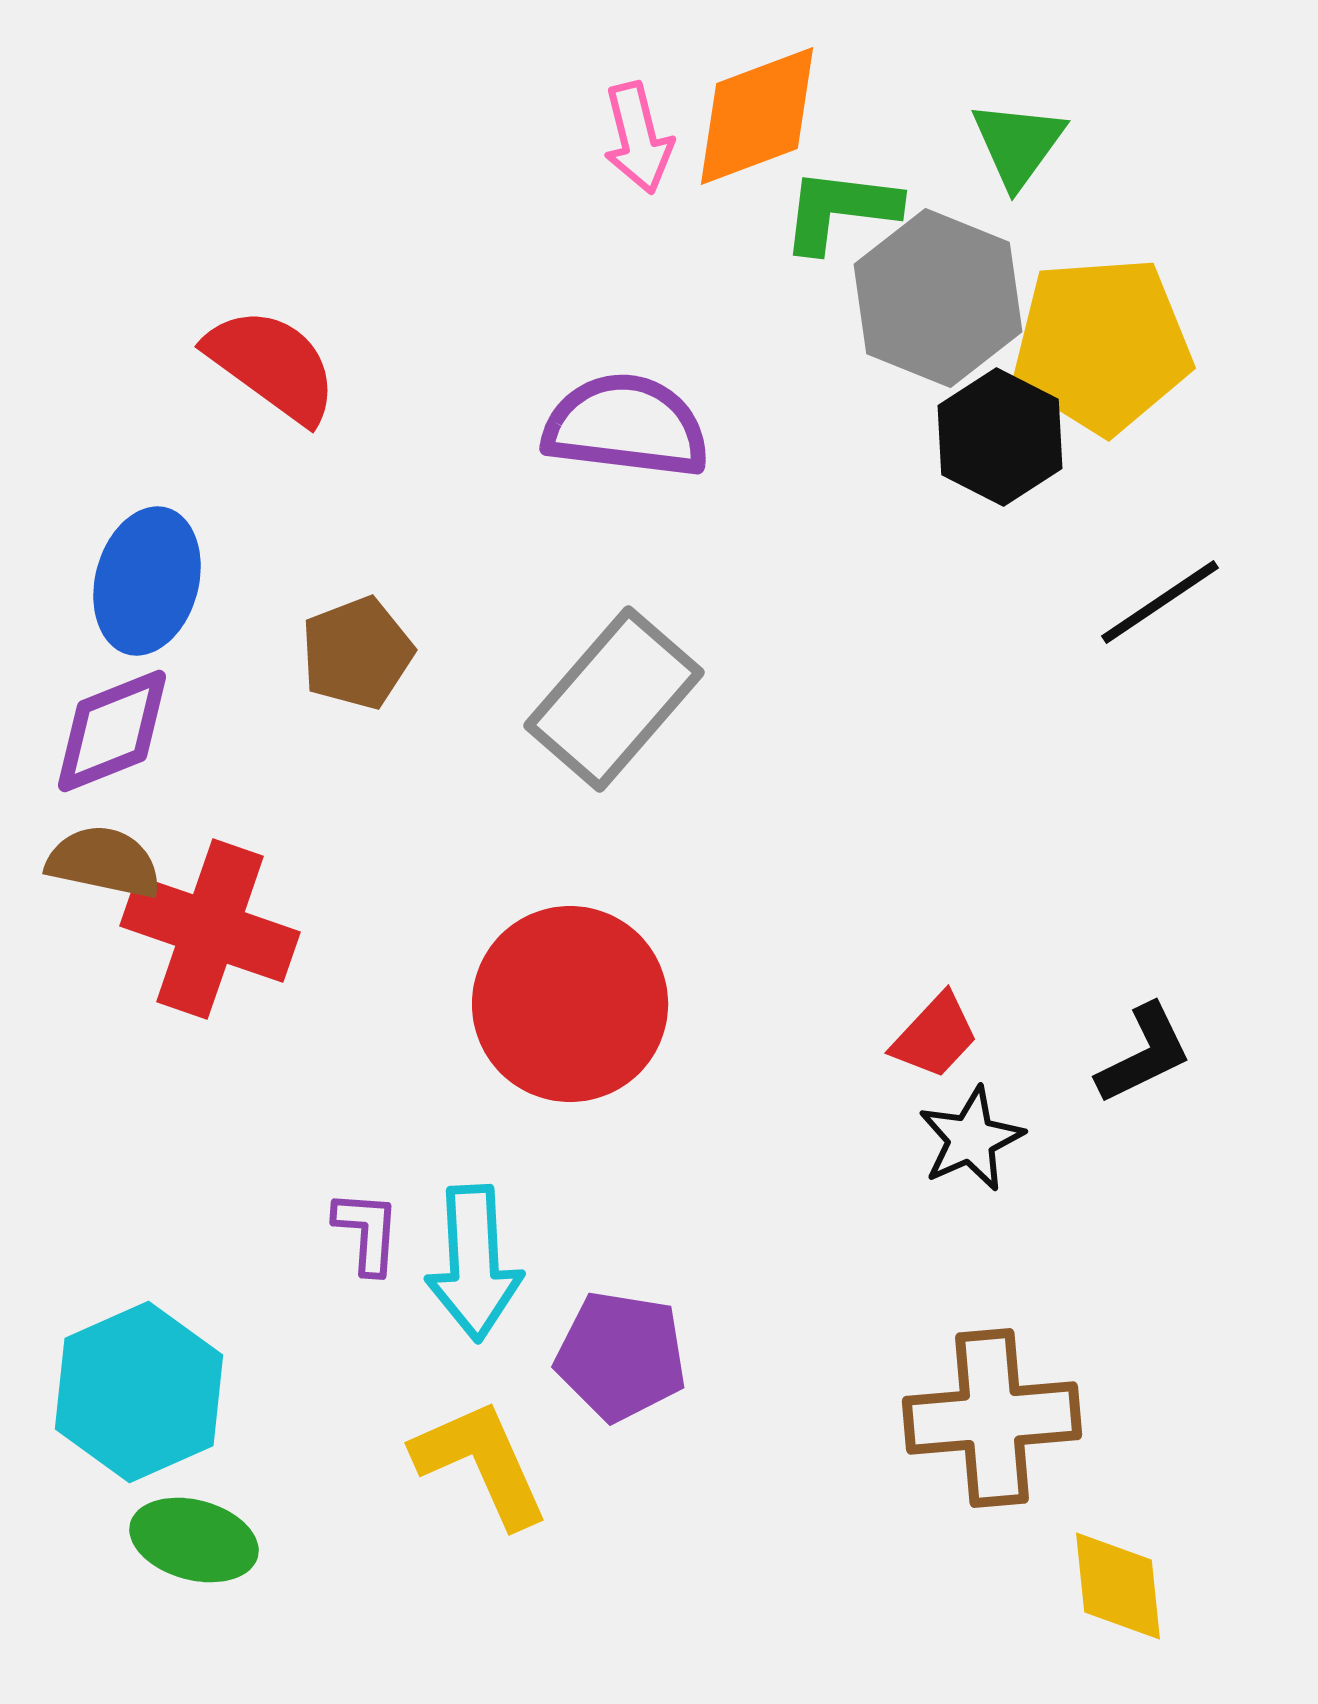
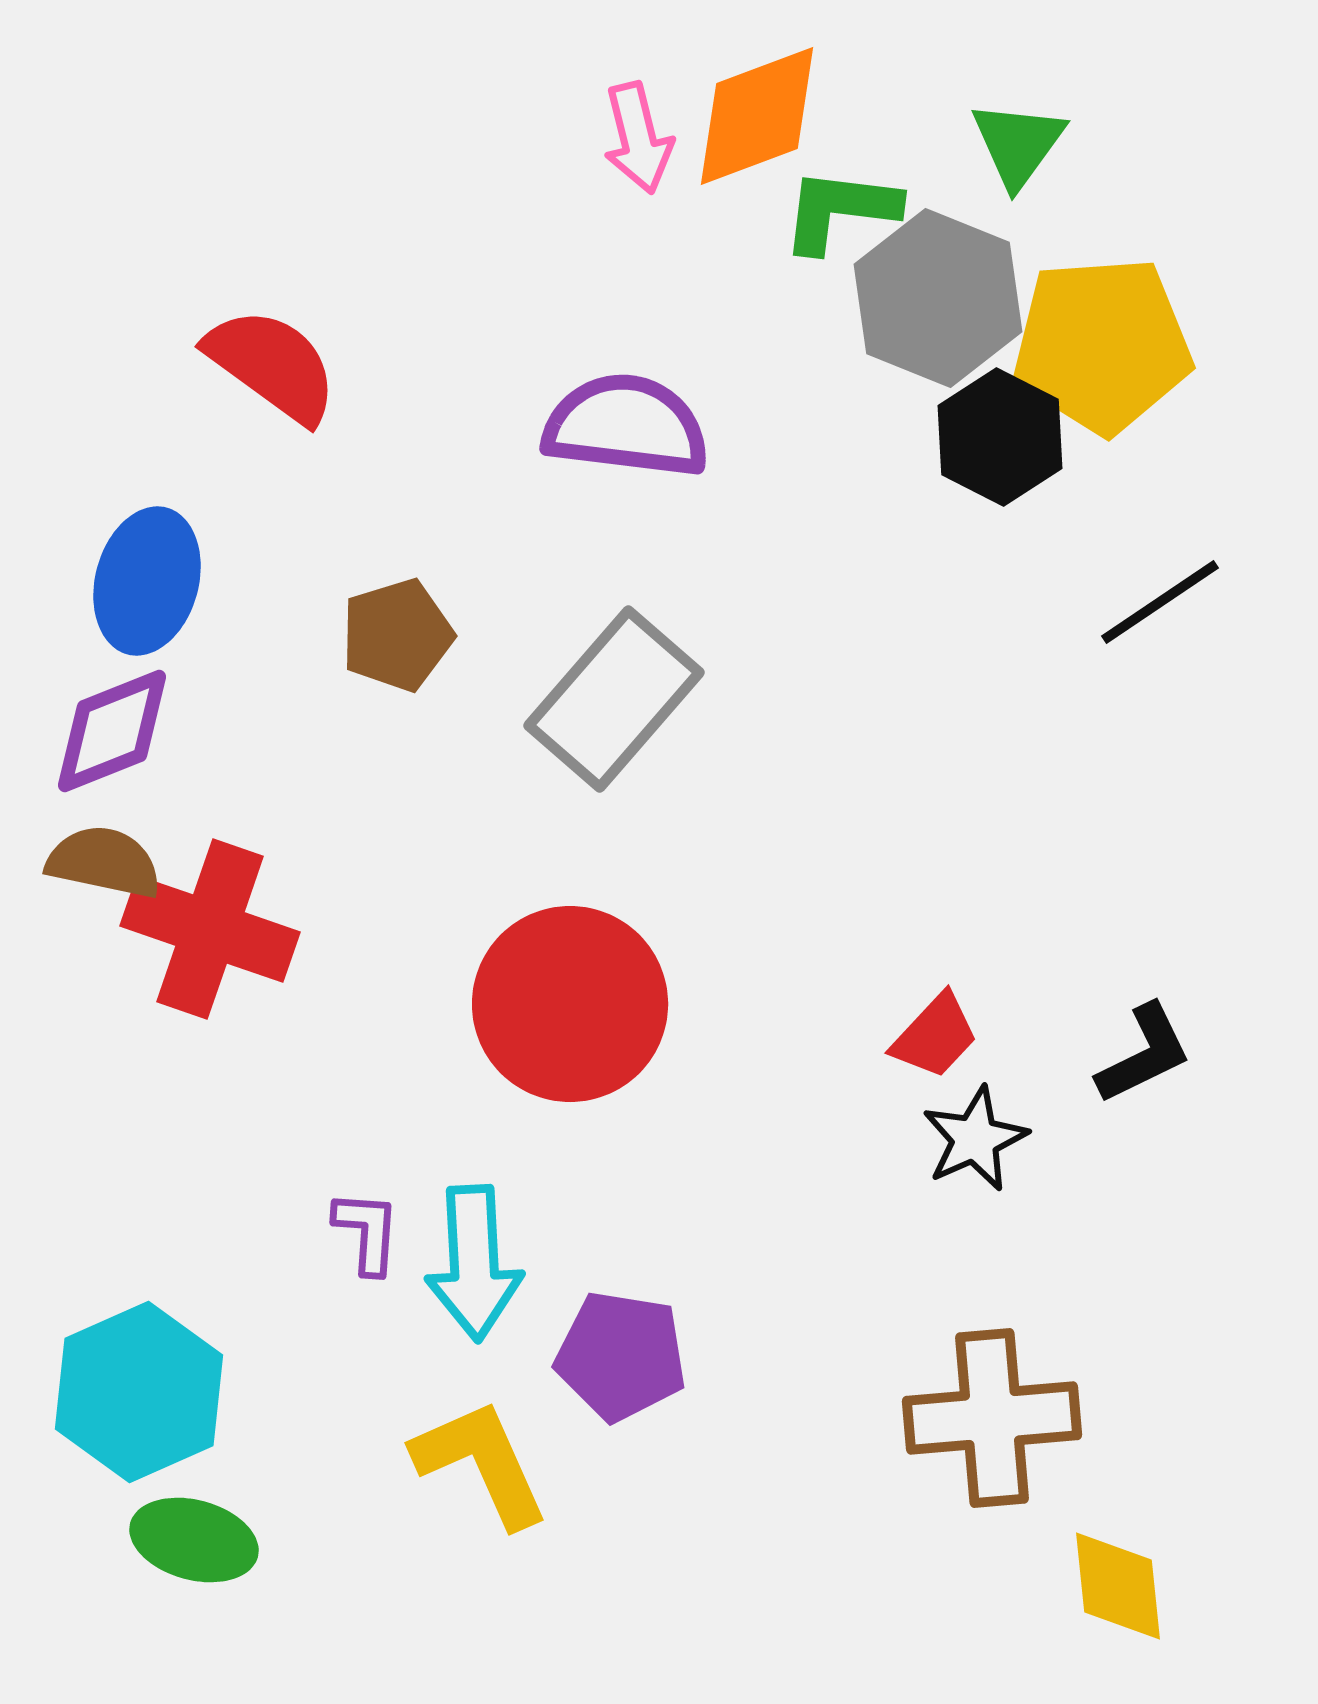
brown pentagon: moved 40 px right, 18 px up; rotated 4 degrees clockwise
black star: moved 4 px right
